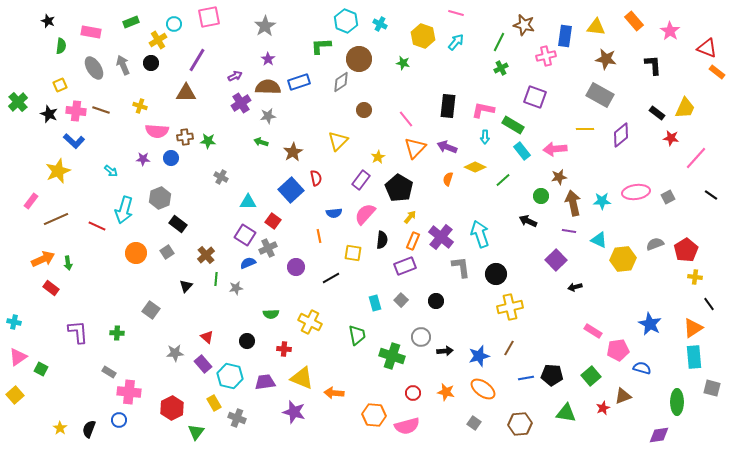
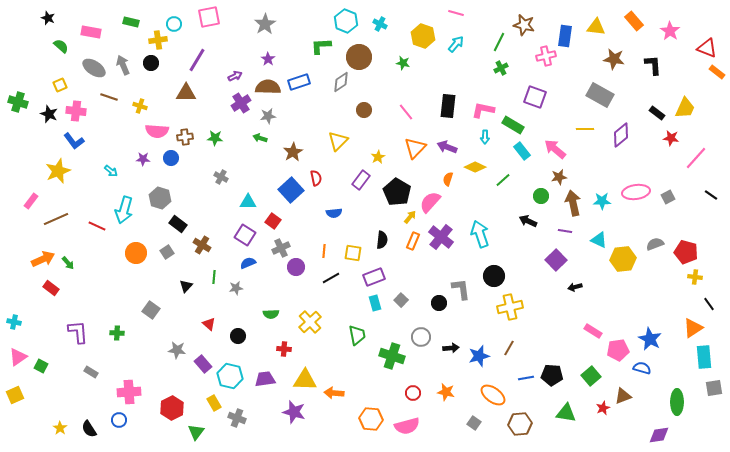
black star at (48, 21): moved 3 px up
green rectangle at (131, 22): rotated 35 degrees clockwise
gray star at (265, 26): moved 2 px up
yellow cross at (158, 40): rotated 24 degrees clockwise
cyan arrow at (456, 42): moved 2 px down
green semicircle at (61, 46): rotated 56 degrees counterclockwise
brown circle at (359, 59): moved 2 px up
brown star at (606, 59): moved 8 px right
gray ellipse at (94, 68): rotated 25 degrees counterclockwise
green cross at (18, 102): rotated 30 degrees counterclockwise
brown line at (101, 110): moved 8 px right, 13 px up
pink line at (406, 119): moved 7 px up
blue L-shape at (74, 141): rotated 10 degrees clockwise
green star at (208, 141): moved 7 px right, 3 px up
green arrow at (261, 142): moved 1 px left, 4 px up
pink arrow at (555, 149): rotated 45 degrees clockwise
black pentagon at (399, 188): moved 2 px left, 4 px down
gray hexagon at (160, 198): rotated 20 degrees counterclockwise
pink semicircle at (365, 214): moved 65 px right, 12 px up
purple line at (569, 231): moved 4 px left
orange line at (319, 236): moved 5 px right, 15 px down; rotated 16 degrees clockwise
gray cross at (268, 248): moved 13 px right
red pentagon at (686, 250): moved 2 px down; rotated 25 degrees counterclockwise
brown cross at (206, 255): moved 4 px left, 10 px up; rotated 18 degrees counterclockwise
green arrow at (68, 263): rotated 32 degrees counterclockwise
purple rectangle at (405, 266): moved 31 px left, 11 px down
gray L-shape at (461, 267): moved 22 px down
black circle at (496, 274): moved 2 px left, 2 px down
green line at (216, 279): moved 2 px left, 2 px up
black circle at (436, 301): moved 3 px right, 2 px down
yellow cross at (310, 322): rotated 20 degrees clockwise
blue star at (650, 324): moved 15 px down
red triangle at (207, 337): moved 2 px right, 13 px up
black circle at (247, 341): moved 9 px left, 5 px up
black arrow at (445, 351): moved 6 px right, 3 px up
gray star at (175, 353): moved 2 px right, 3 px up; rotated 12 degrees clockwise
cyan rectangle at (694, 357): moved 10 px right
green square at (41, 369): moved 3 px up
gray rectangle at (109, 372): moved 18 px left
yellow triangle at (302, 378): moved 3 px right, 2 px down; rotated 20 degrees counterclockwise
purple trapezoid at (265, 382): moved 3 px up
gray square at (712, 388): moved 2 px right; rotated 24 degrees counterclockwise
orange ellipse at (483, 389): moved 10 px right, 6 px down
pink cross at (129, 392): rotated 10 degrees counterclockwise
yellow square at (15, 395): rotated 18 degrees clockwise
orange hexagon at (374, 415): moved 3 px left, 4 px down
black semicircle at (89, 429): rotated 54 degrees counterclockwise
